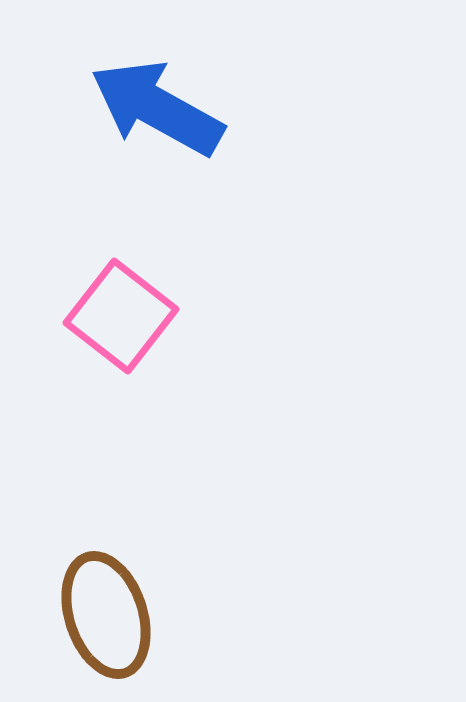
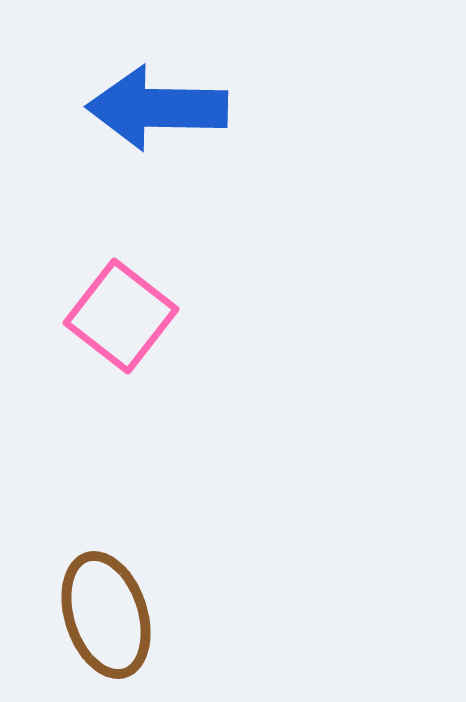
blue arrow: rotated 28 degrees counterclockwise
